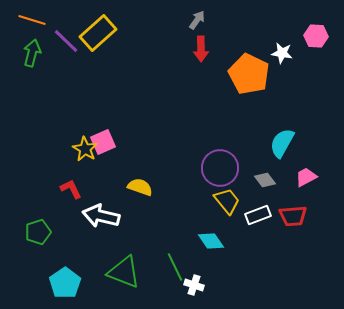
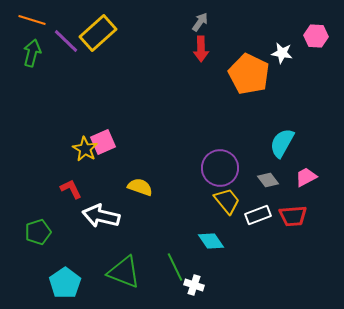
gray arrow: moved 3 px right, 2 px down
gray diamond: moved 3 px right
